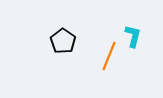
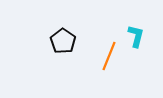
cyan L-shape: moved 3 px right
